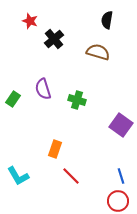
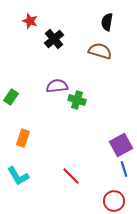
black semicircle: moved 2 px down
brown semicircle: moved 2 px right, 1 px up
purple semicircle: moved 14 px right, 3 px up; rotated 100 degrees clockwise
green rectangle: moved 2 px left, 2 px up
purple square: moved 20 px down; rotated 25 degrees clockwise
orange rectangle: moved 32 px left, 11 px up
blue line: moved 3 px right, 7 px up
red circle: moved 4 px left
